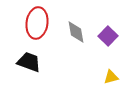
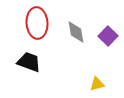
red ellipse: rotated 12 degrees counterclockwise
yellow triangle: moved 14 px left, 7 px down
